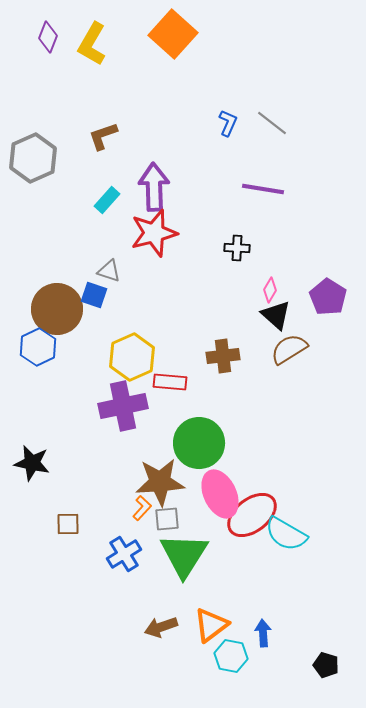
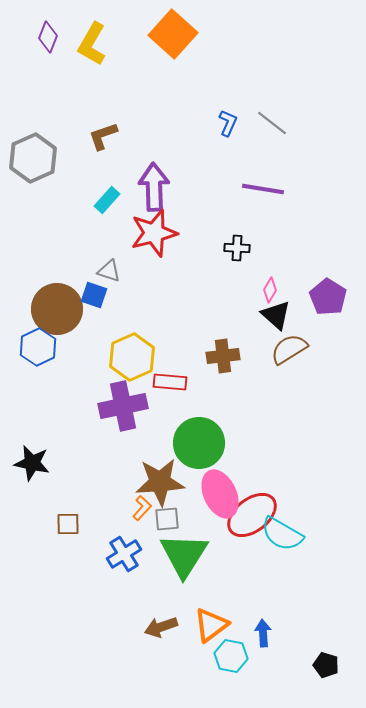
cyan semicircle: moved 4 px left
